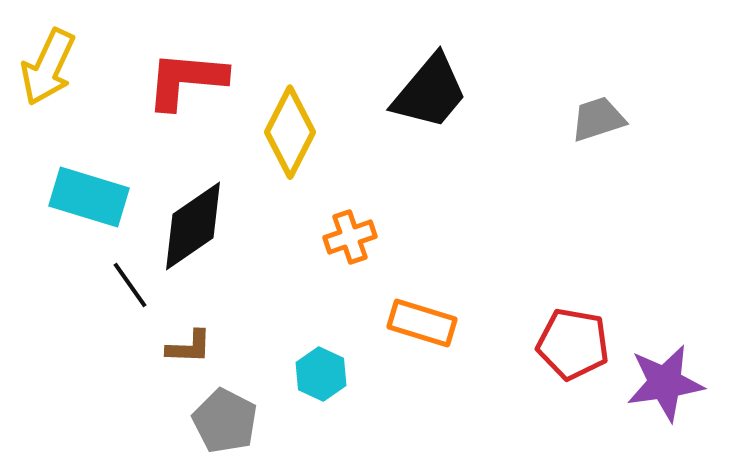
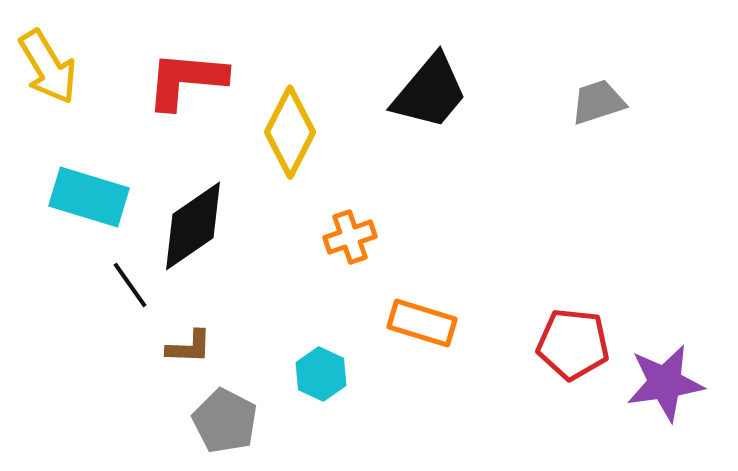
yellow arrow: rotated 56 degrees counterclockwise
gray trapezoid: moved 17 px up
red pentagon: rotated 4 degrees counterclockwise
